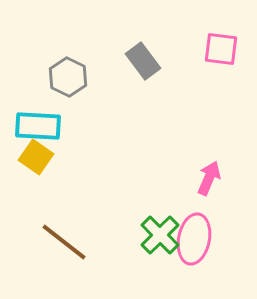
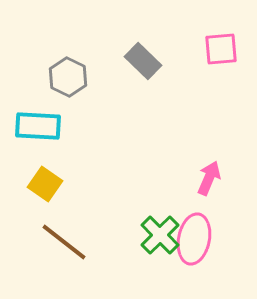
pink square: rotated 12 degrees counterclockwise
gray rectangle: rotated 9 degrees counterclockwise
yellow square: moved 9 px right, 27 px down
